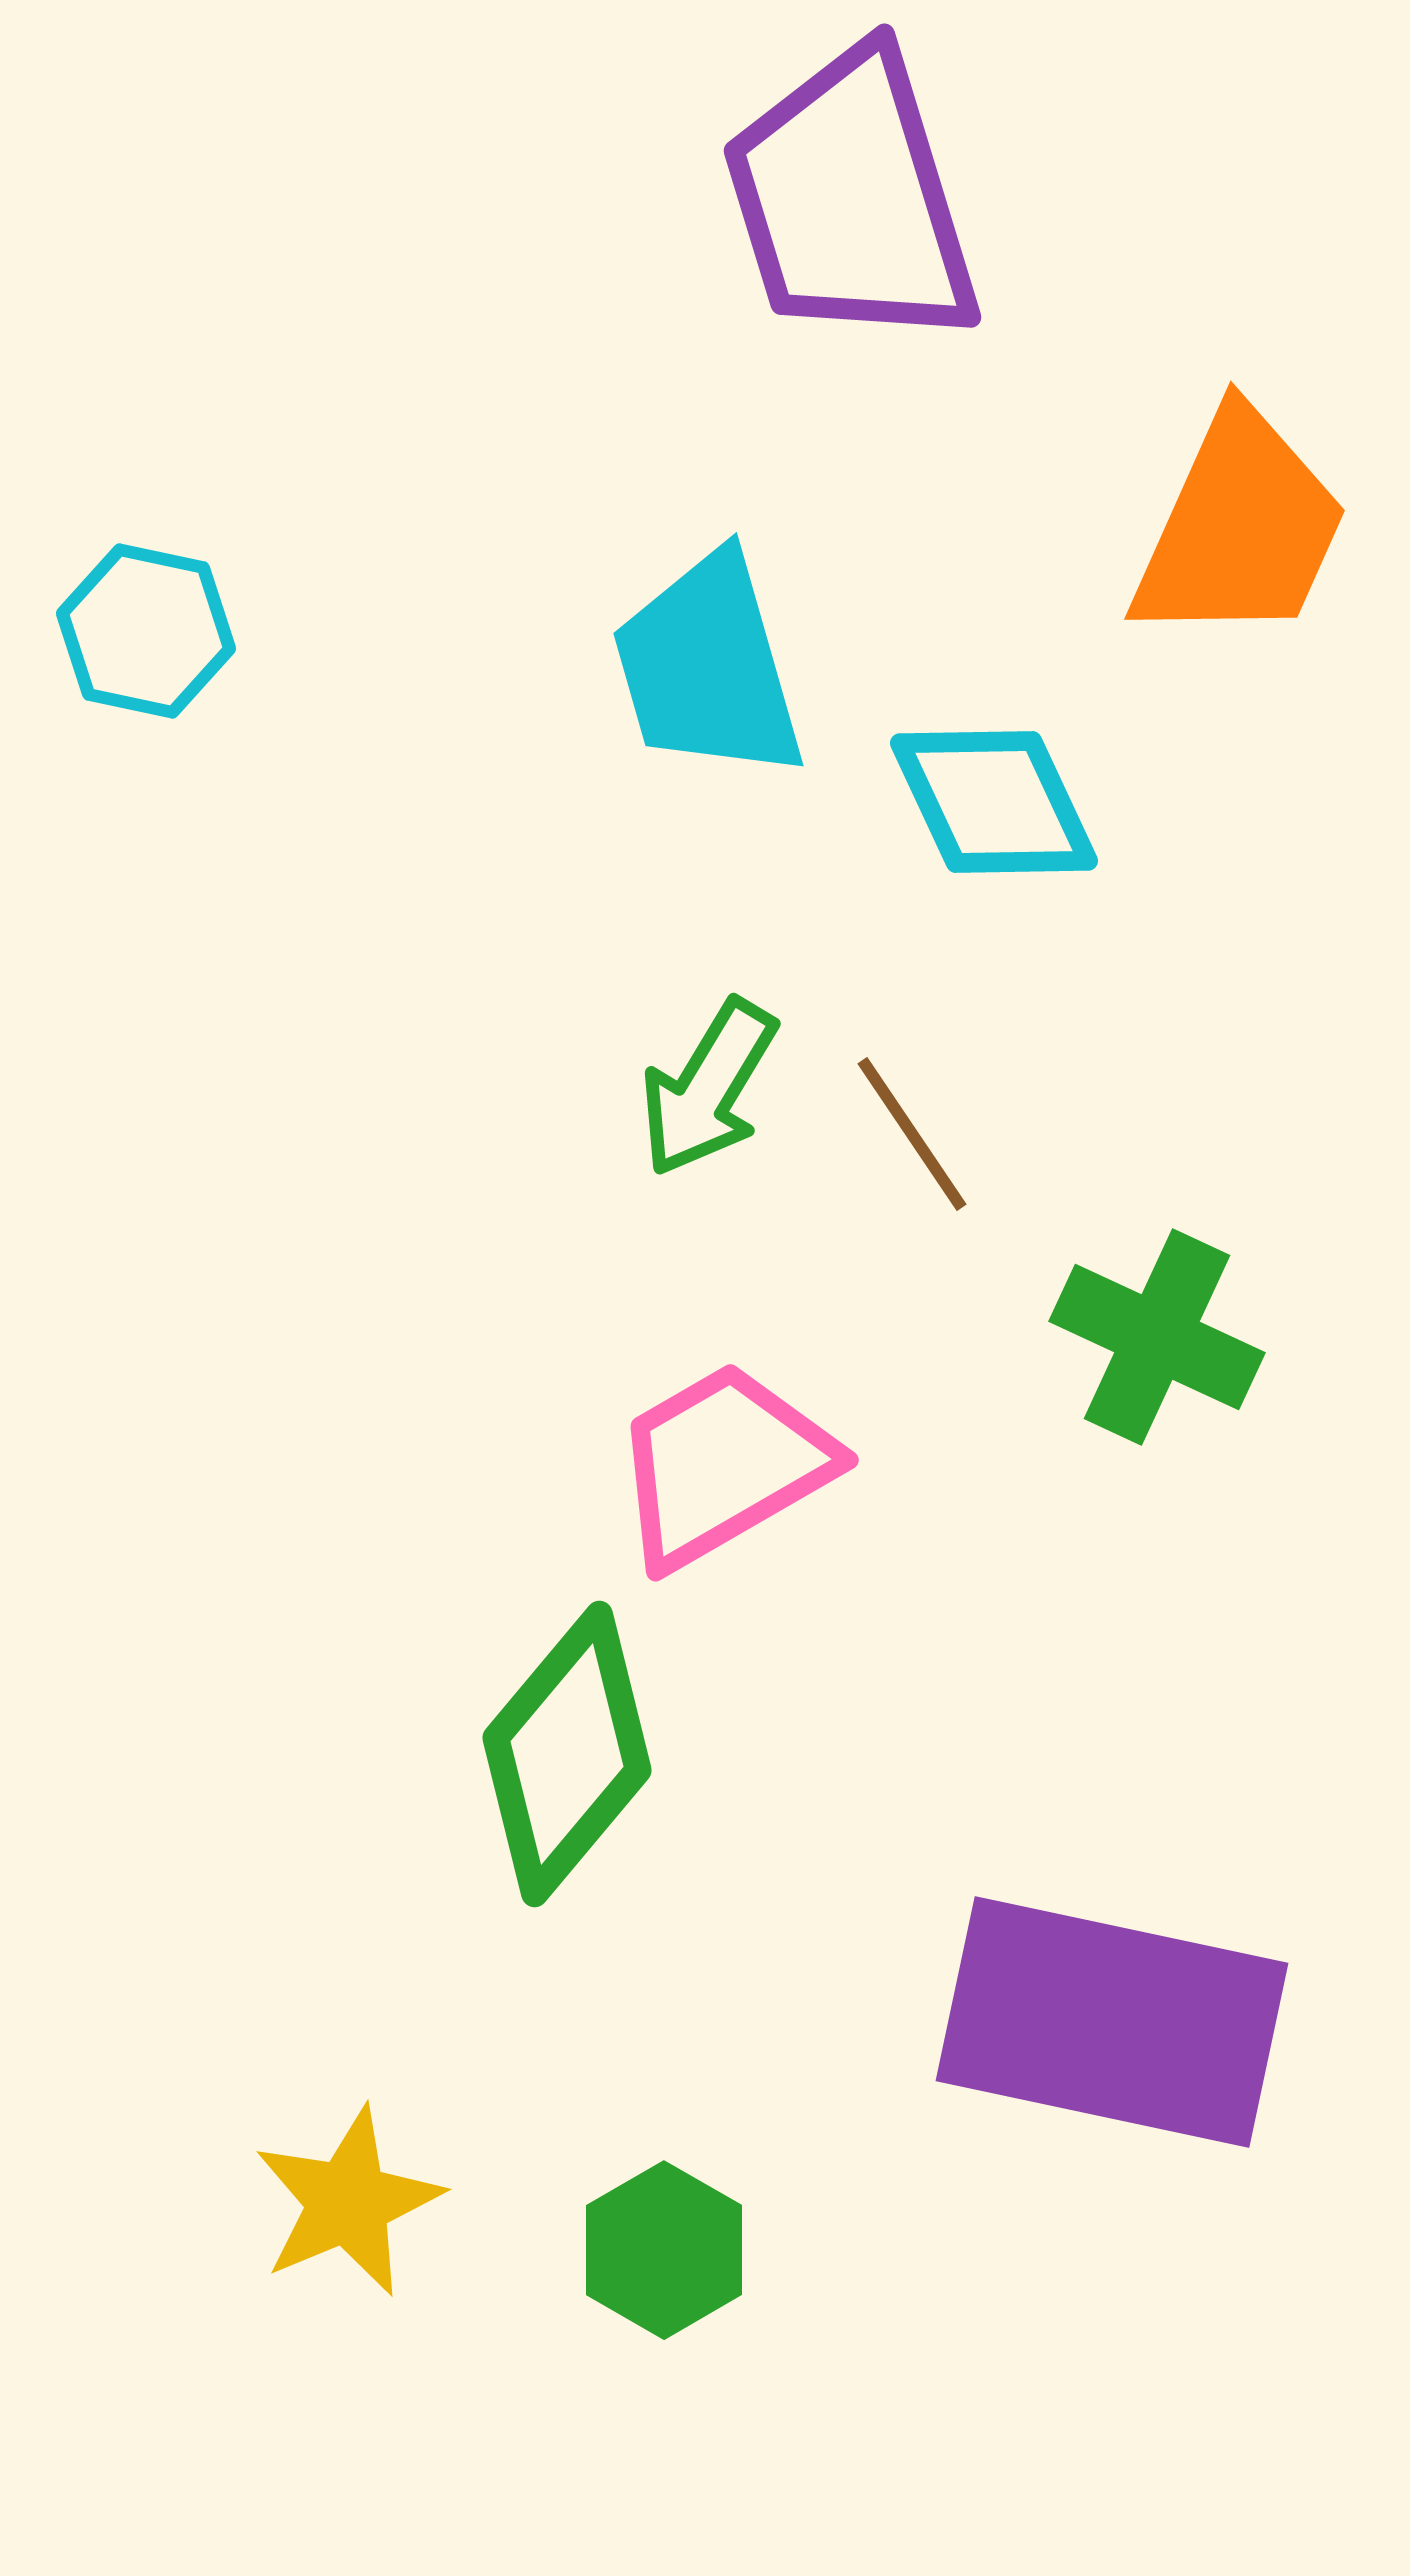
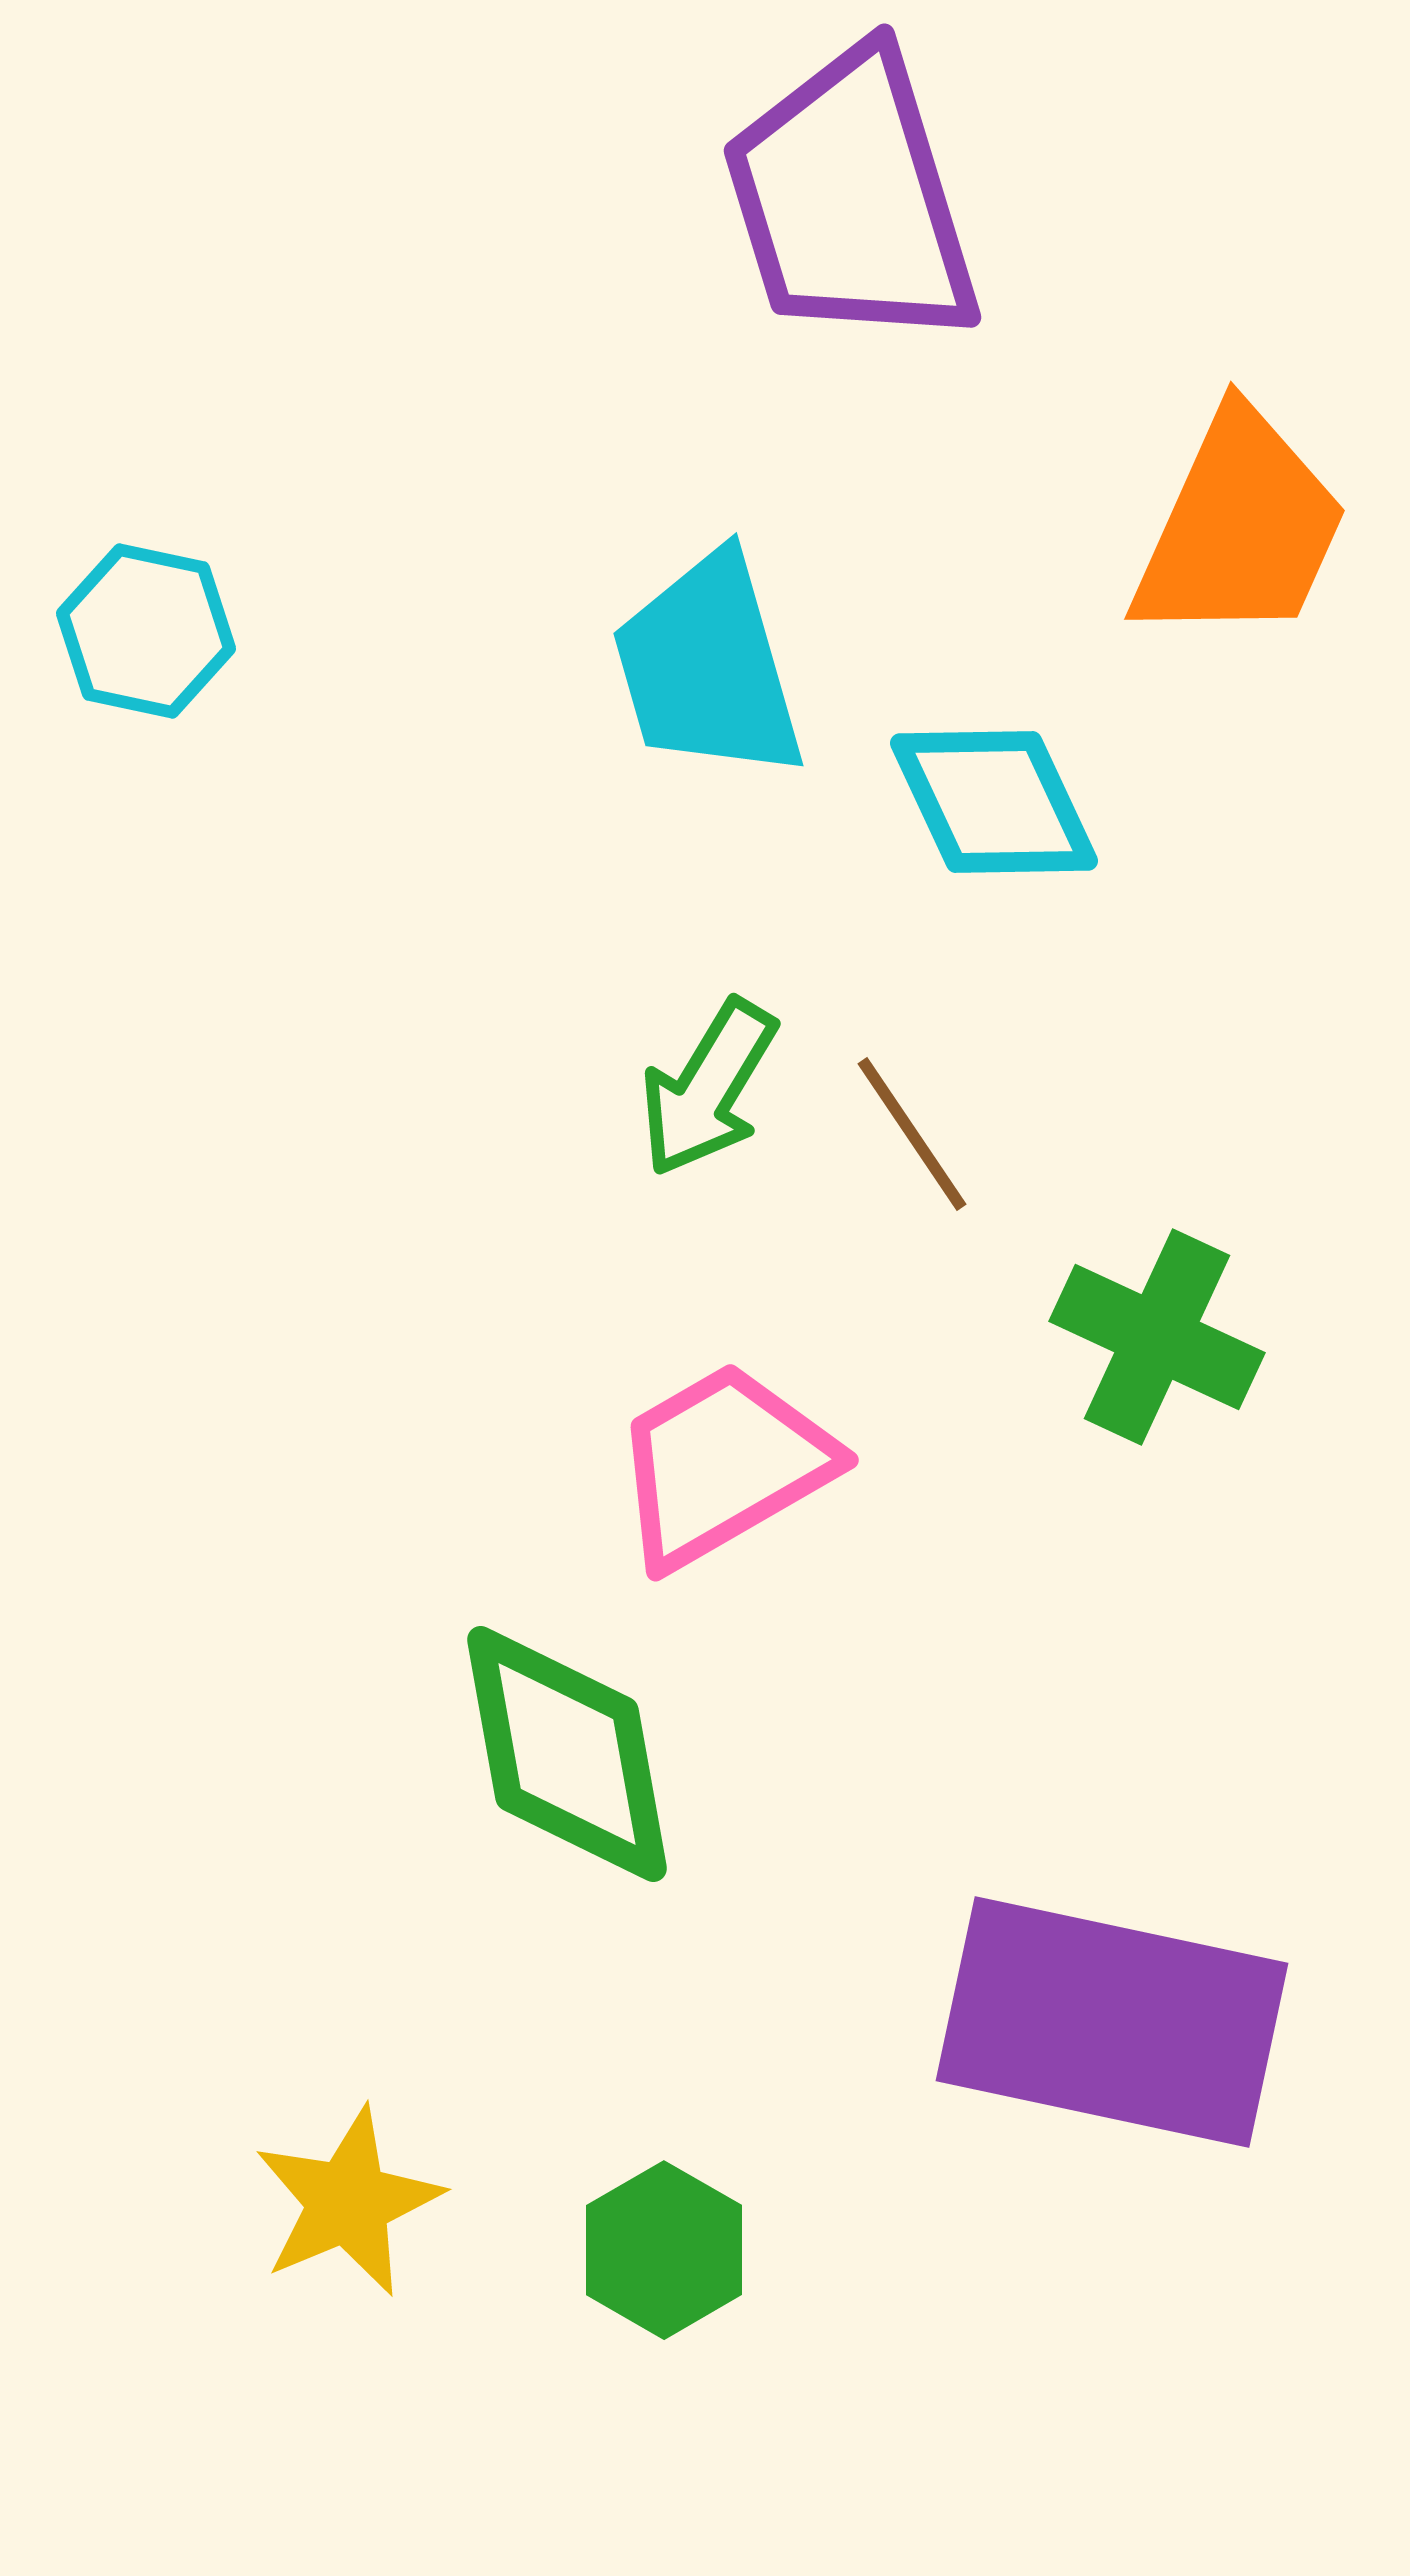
green diamond: rotated 50 degrees counterclockwise
